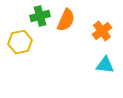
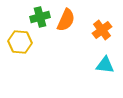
green cross: moved 1 px down
orange cross: moved 1 px up
yellow hexagon: rotated 15 degrees clockwise
